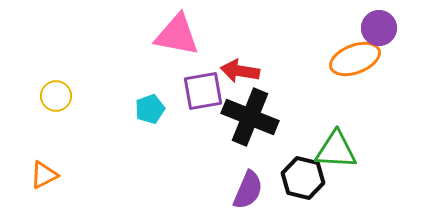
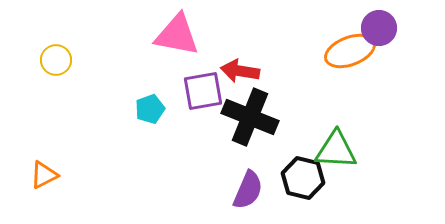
orange ellipse: moved 5 px left, 8 px up
yellow circle: moved 36 px up
